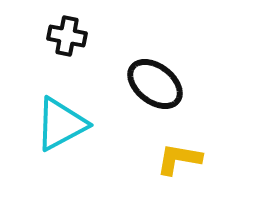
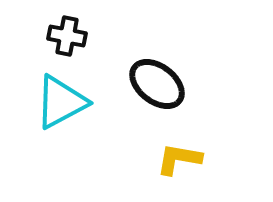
black ellipse: moved 2 px right
cyan triangle: moved 22 px up
